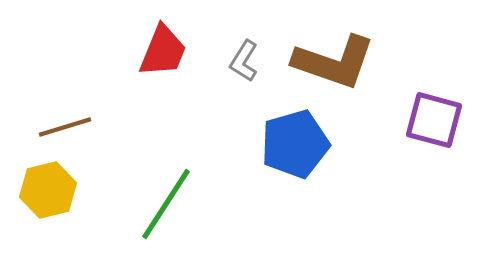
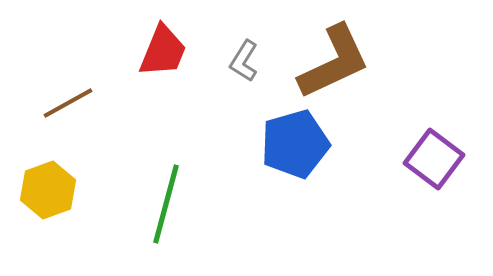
brown L-shape: rotated 44 degrees counterclockwise
purple square: moved 39 px down; rotated 22 degrees clockwise
brown line: moved 3 px right, 24 px up; rotated 12 degrees counterclockwise
yellow hexagon: rotated 6 degrees counterclockwise
green line: rotated 18 degrees counterclockwise
